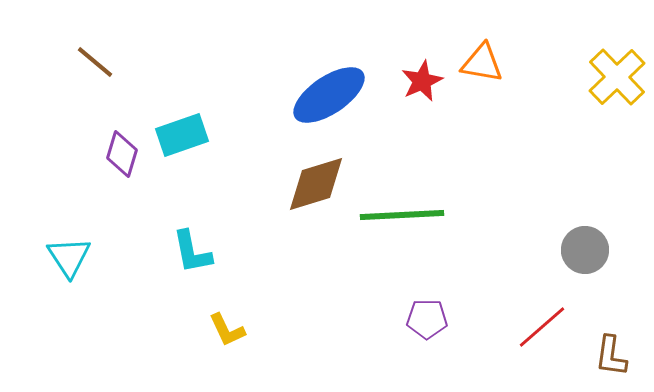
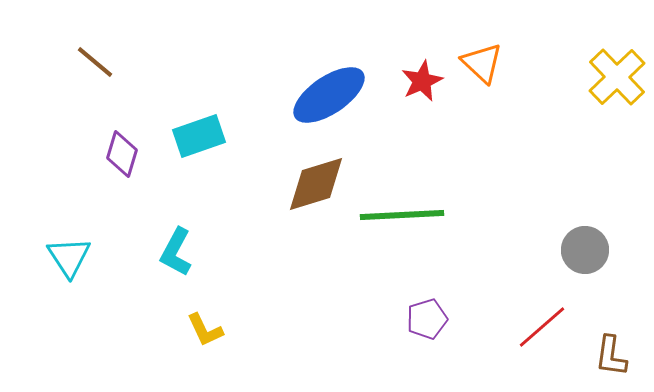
orange triangle: rotated 33 degrees clockwise
cyan rectangle: moved 17 px right, 1 px down
cyan L-shape: moved 16 px left; rotated 39 degrees clockwise
purple pentagon: rotated 18 degrees counterclockwise
yellow L-shape: moved 22 px left
